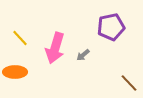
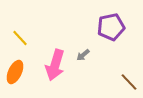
pink arrow: moved 17 px down
orange ellipse: rotated 65 degrees counterclockwise
brown line: moved 1 px up
